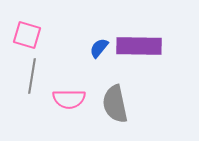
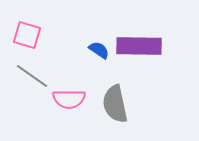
blue semicircle: moved 2 px down; rotated 85 degrees clockwise
gray line: rotated 64 degrees counterclockwise
